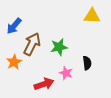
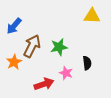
brown arrow: moved 2 px down
